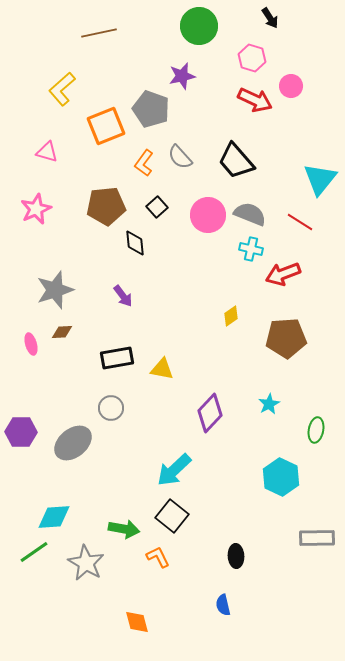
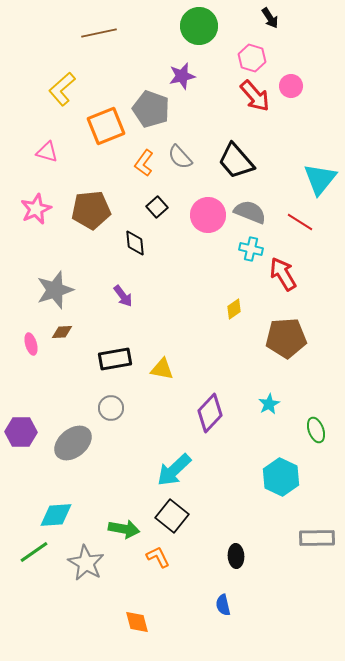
red arrow at (255, 100): moved 4 px up; rotated 24 degrees clockwise
brown pentagon at (106, 206): moved 15 px left, 4 px down
gray semicircle at (250, 214): moved 2 px up
red arrow at (283, 274): rotated 80 degrees clockwise
yellow diamond at (231, 316): moved 3 px right, 7 px up
black rectangle at (117, 358): moved 2 px left, 1 px down
green ellipse at (316, 430): rotated 30 degrees counterclockwise
cyan diamond at (54, 517): moved 2 px right, 2 px up
